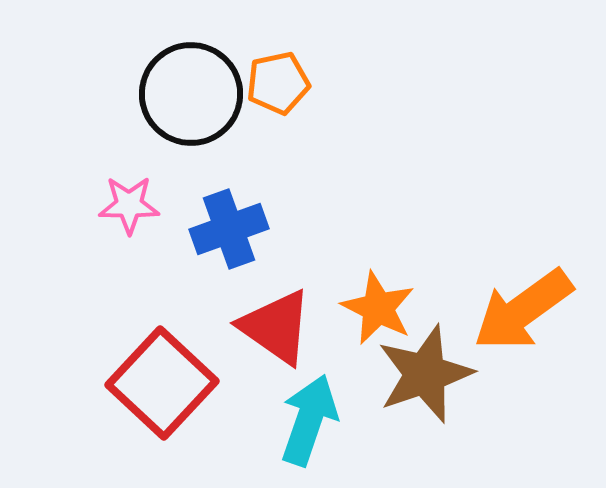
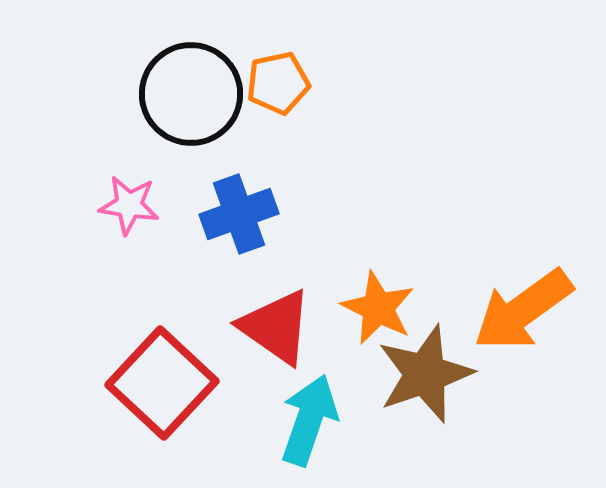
pink star: rotated 8 degrees clockwise
blue cross: moved 10 px right, 15 px up
